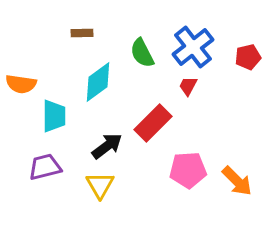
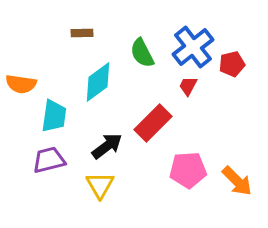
red pentagon: moved 16 px left, 7 px down
cyan trapezoid: rotated 8 degrees clockwise
purple trapezoid: moved 4 px right, 7 px up
